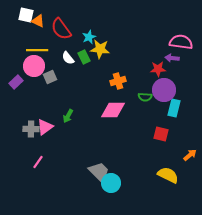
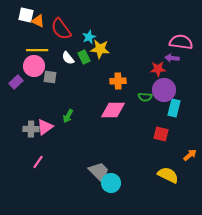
gray square: rotated 32 degrees clockwise
orange cross: rotated 14 degrees clockwise
